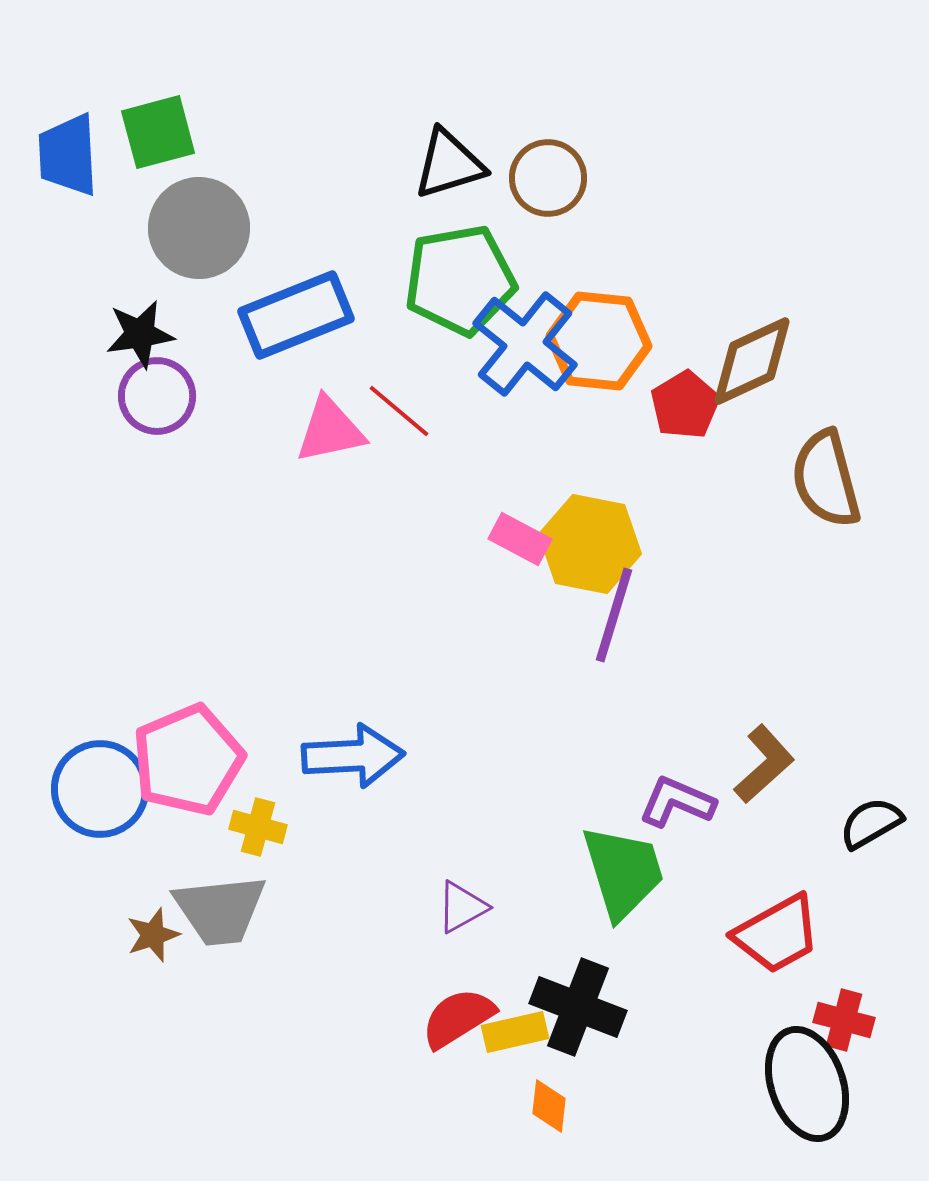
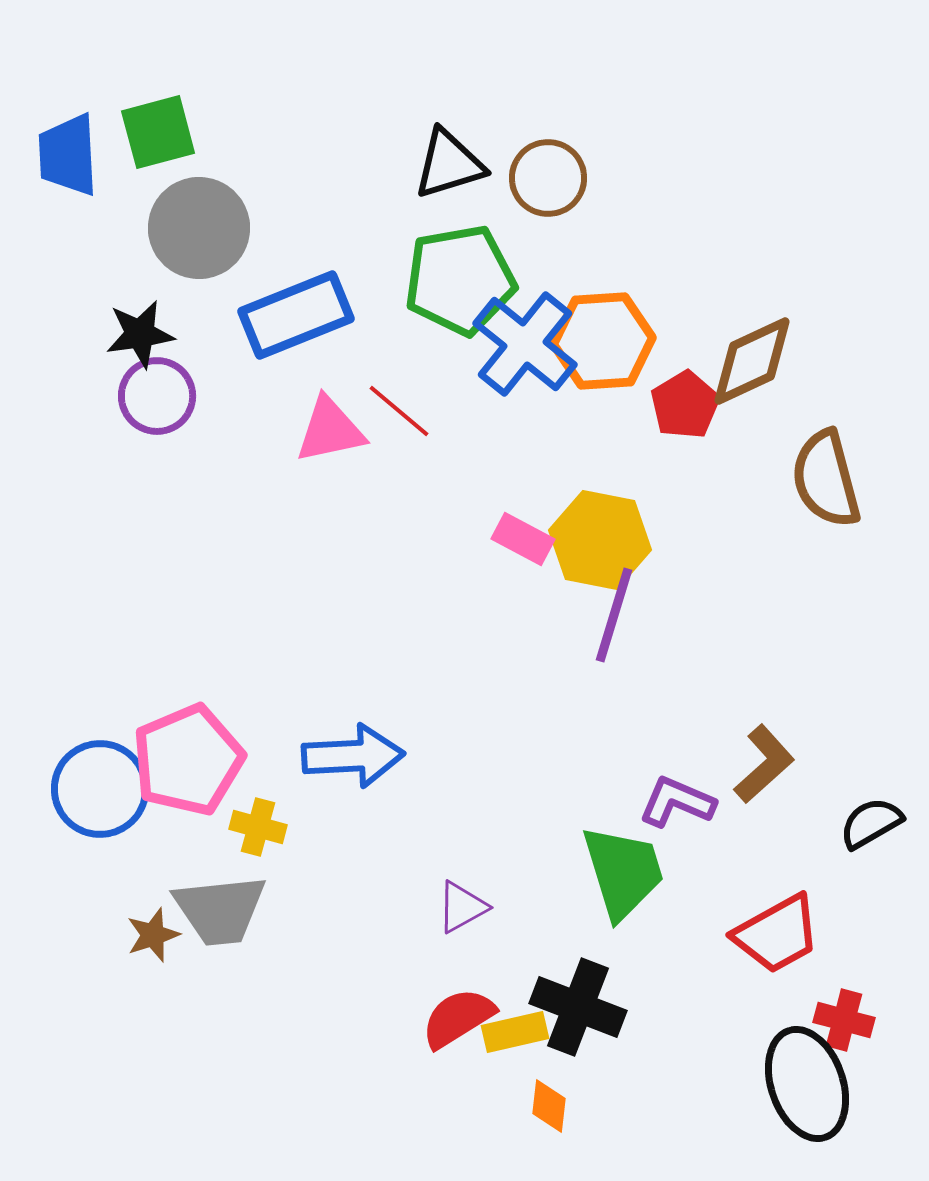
orange hexagon: moved 4 px right; rotated 10 degrees counterclockwise
pink rectangle: moved 3 px right
yellow hexagon: moved 10 px right, 4 px up
